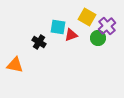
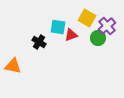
yellow square: moved 1 px down
orange triangle: moved 2 px left, 1 px down
